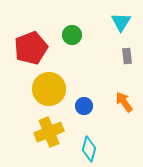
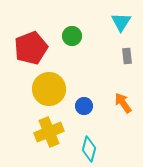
green circle: moved 1 px down
orange arrow: moved 1 px left, 1 px down
